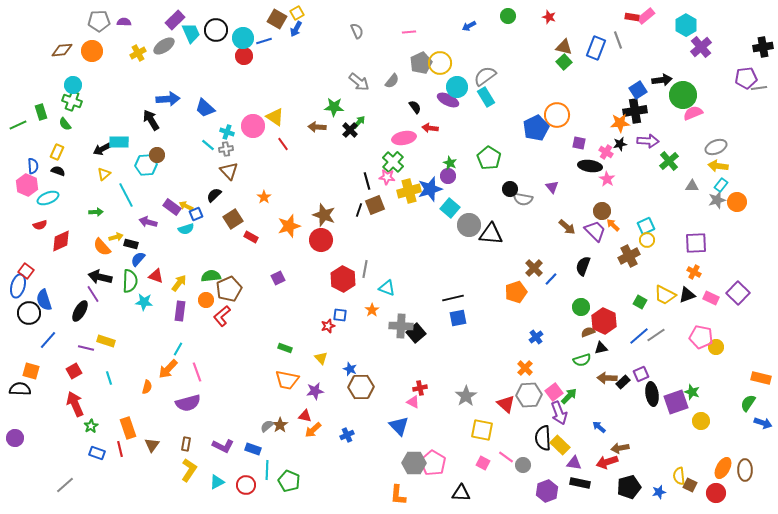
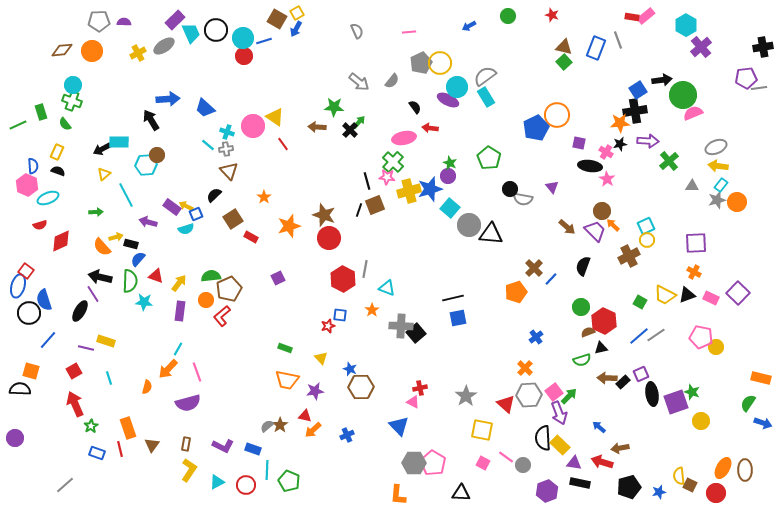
red star at (549, 17): moved 3 px right, 2 px up
red circle at (321, 240): moved 8 px right, 2 px up
red arrow at (607, 462): moved 5 px left; rotated 35 degrees clockwise
